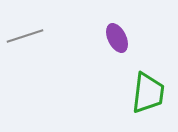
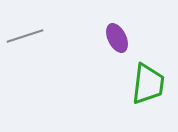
green trapezoid: moved 9 px up
